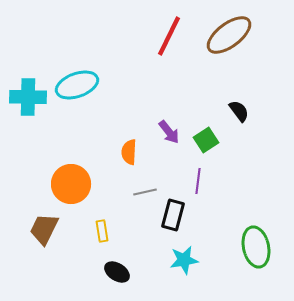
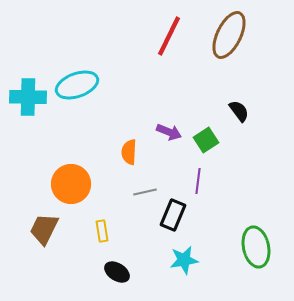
brown ellipse: rotated 27 degrees counterclockwise
purple arrow: rotated 30 degrees counterclockwise
black rectangle: rotated 8 degrees clockwise
